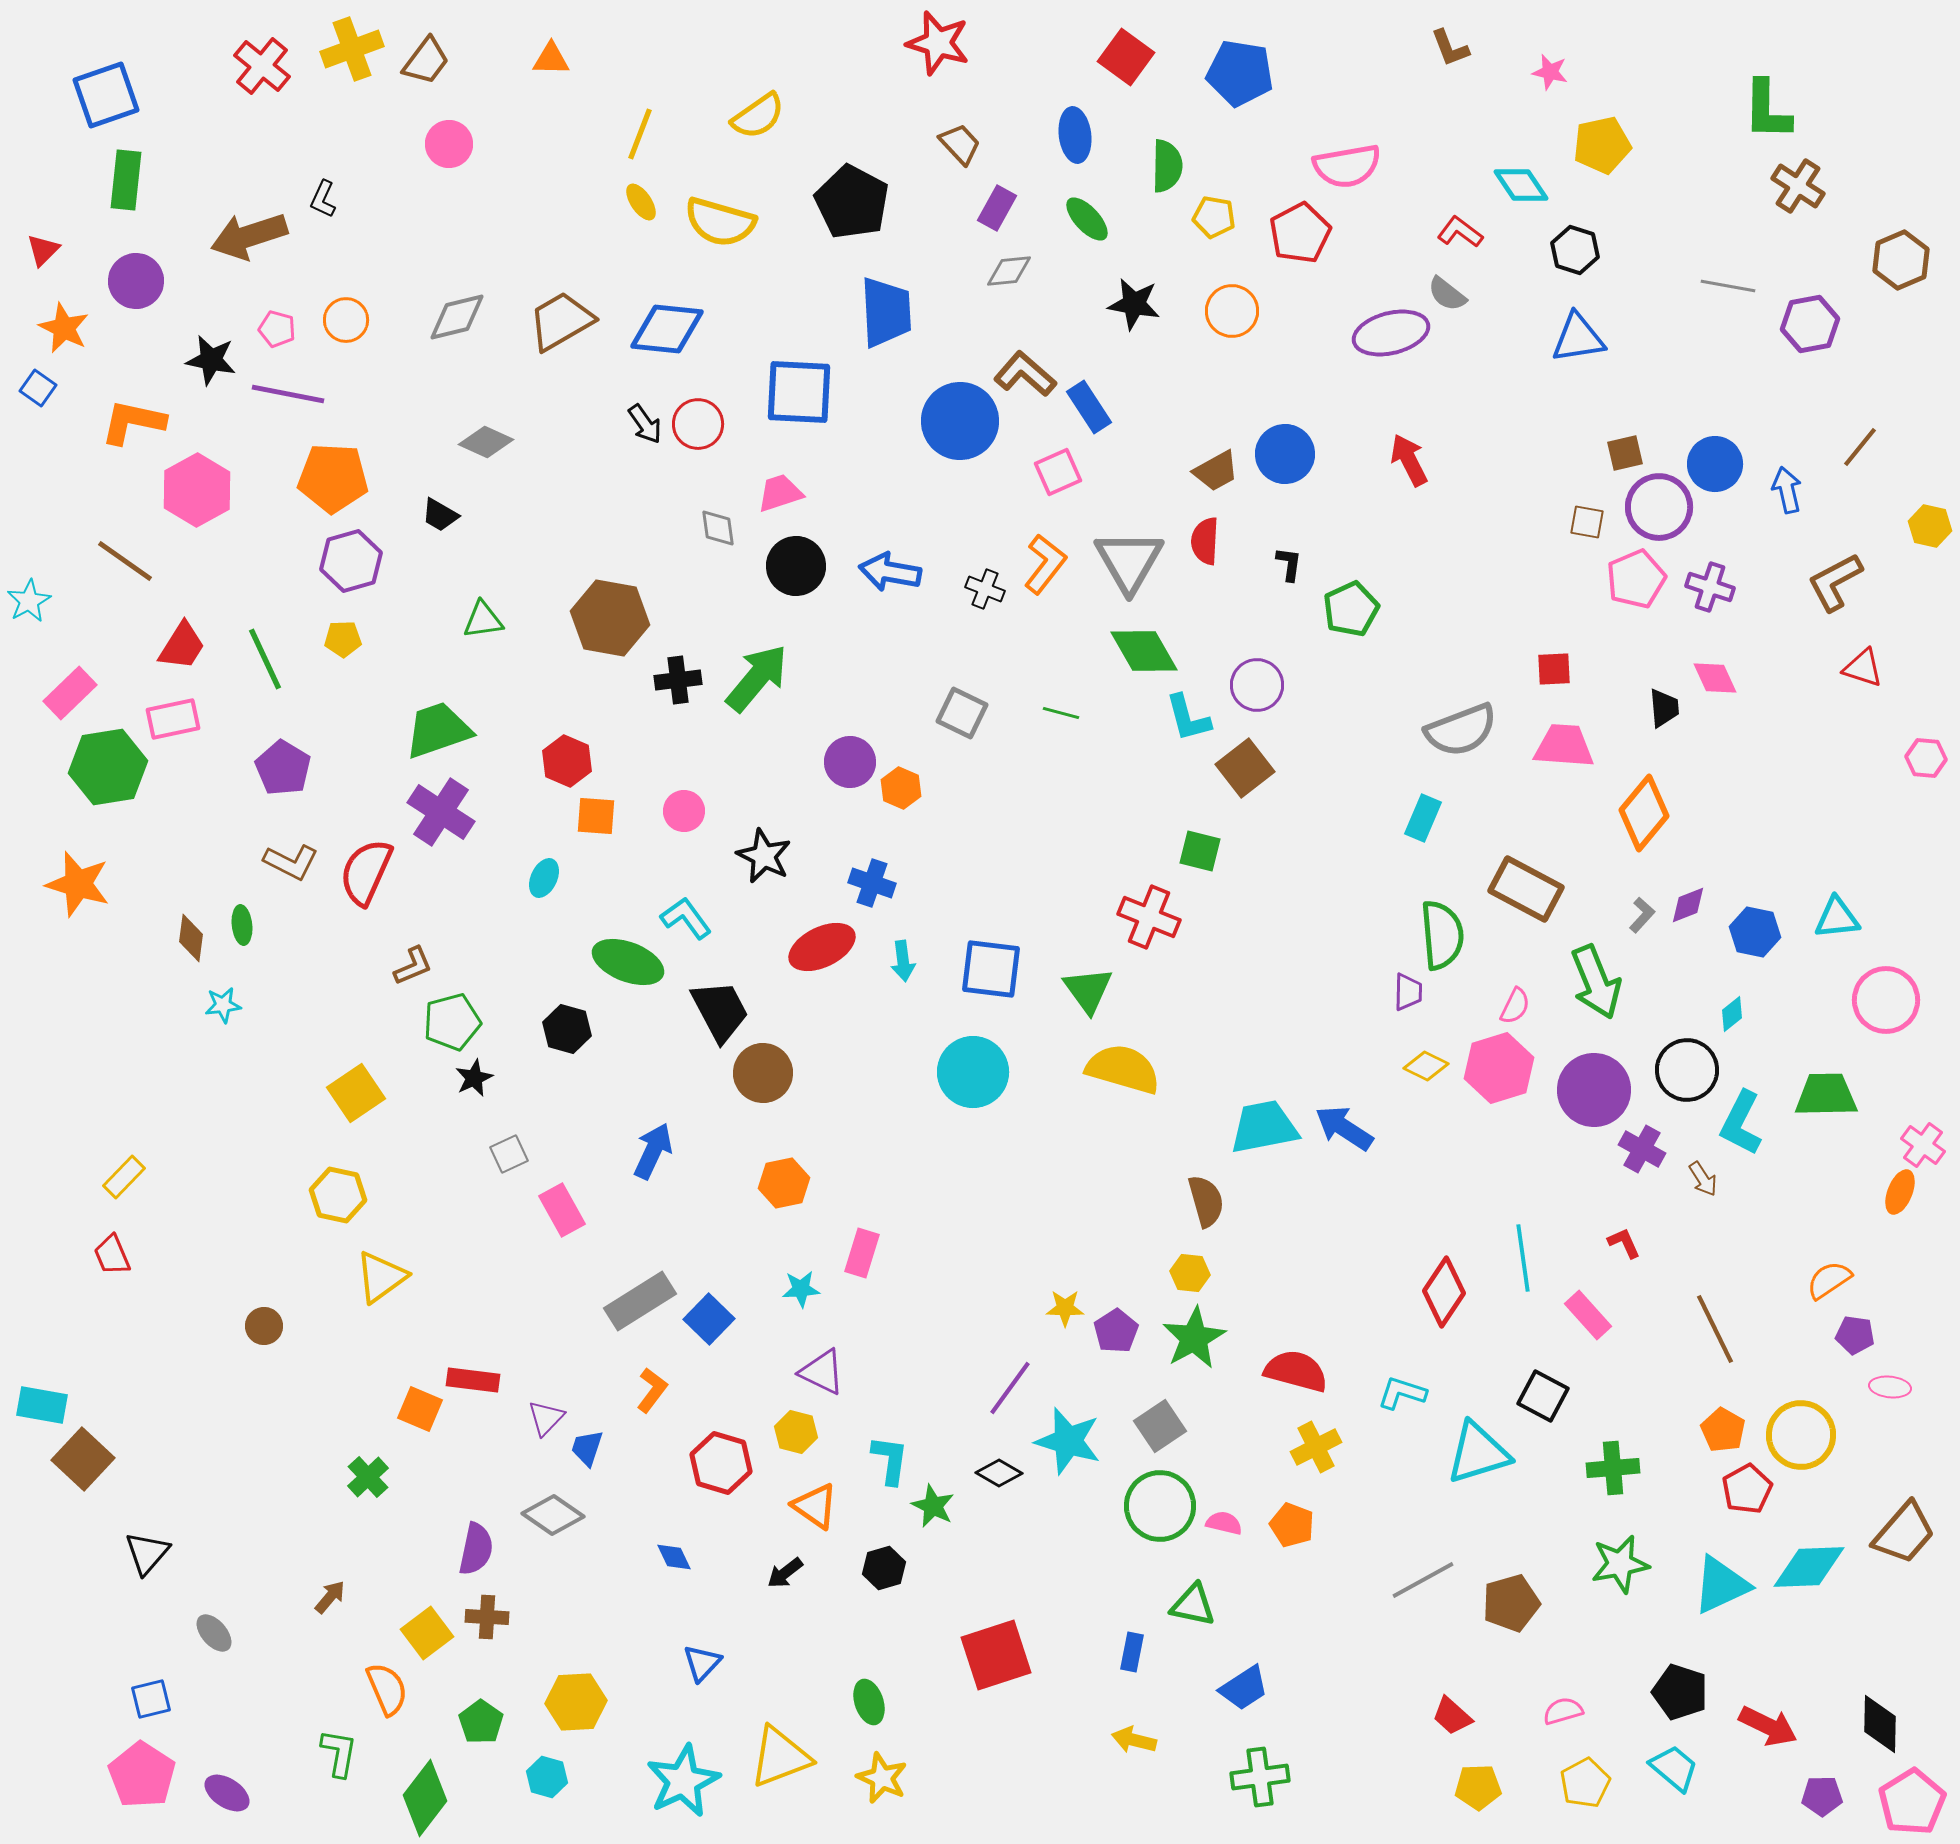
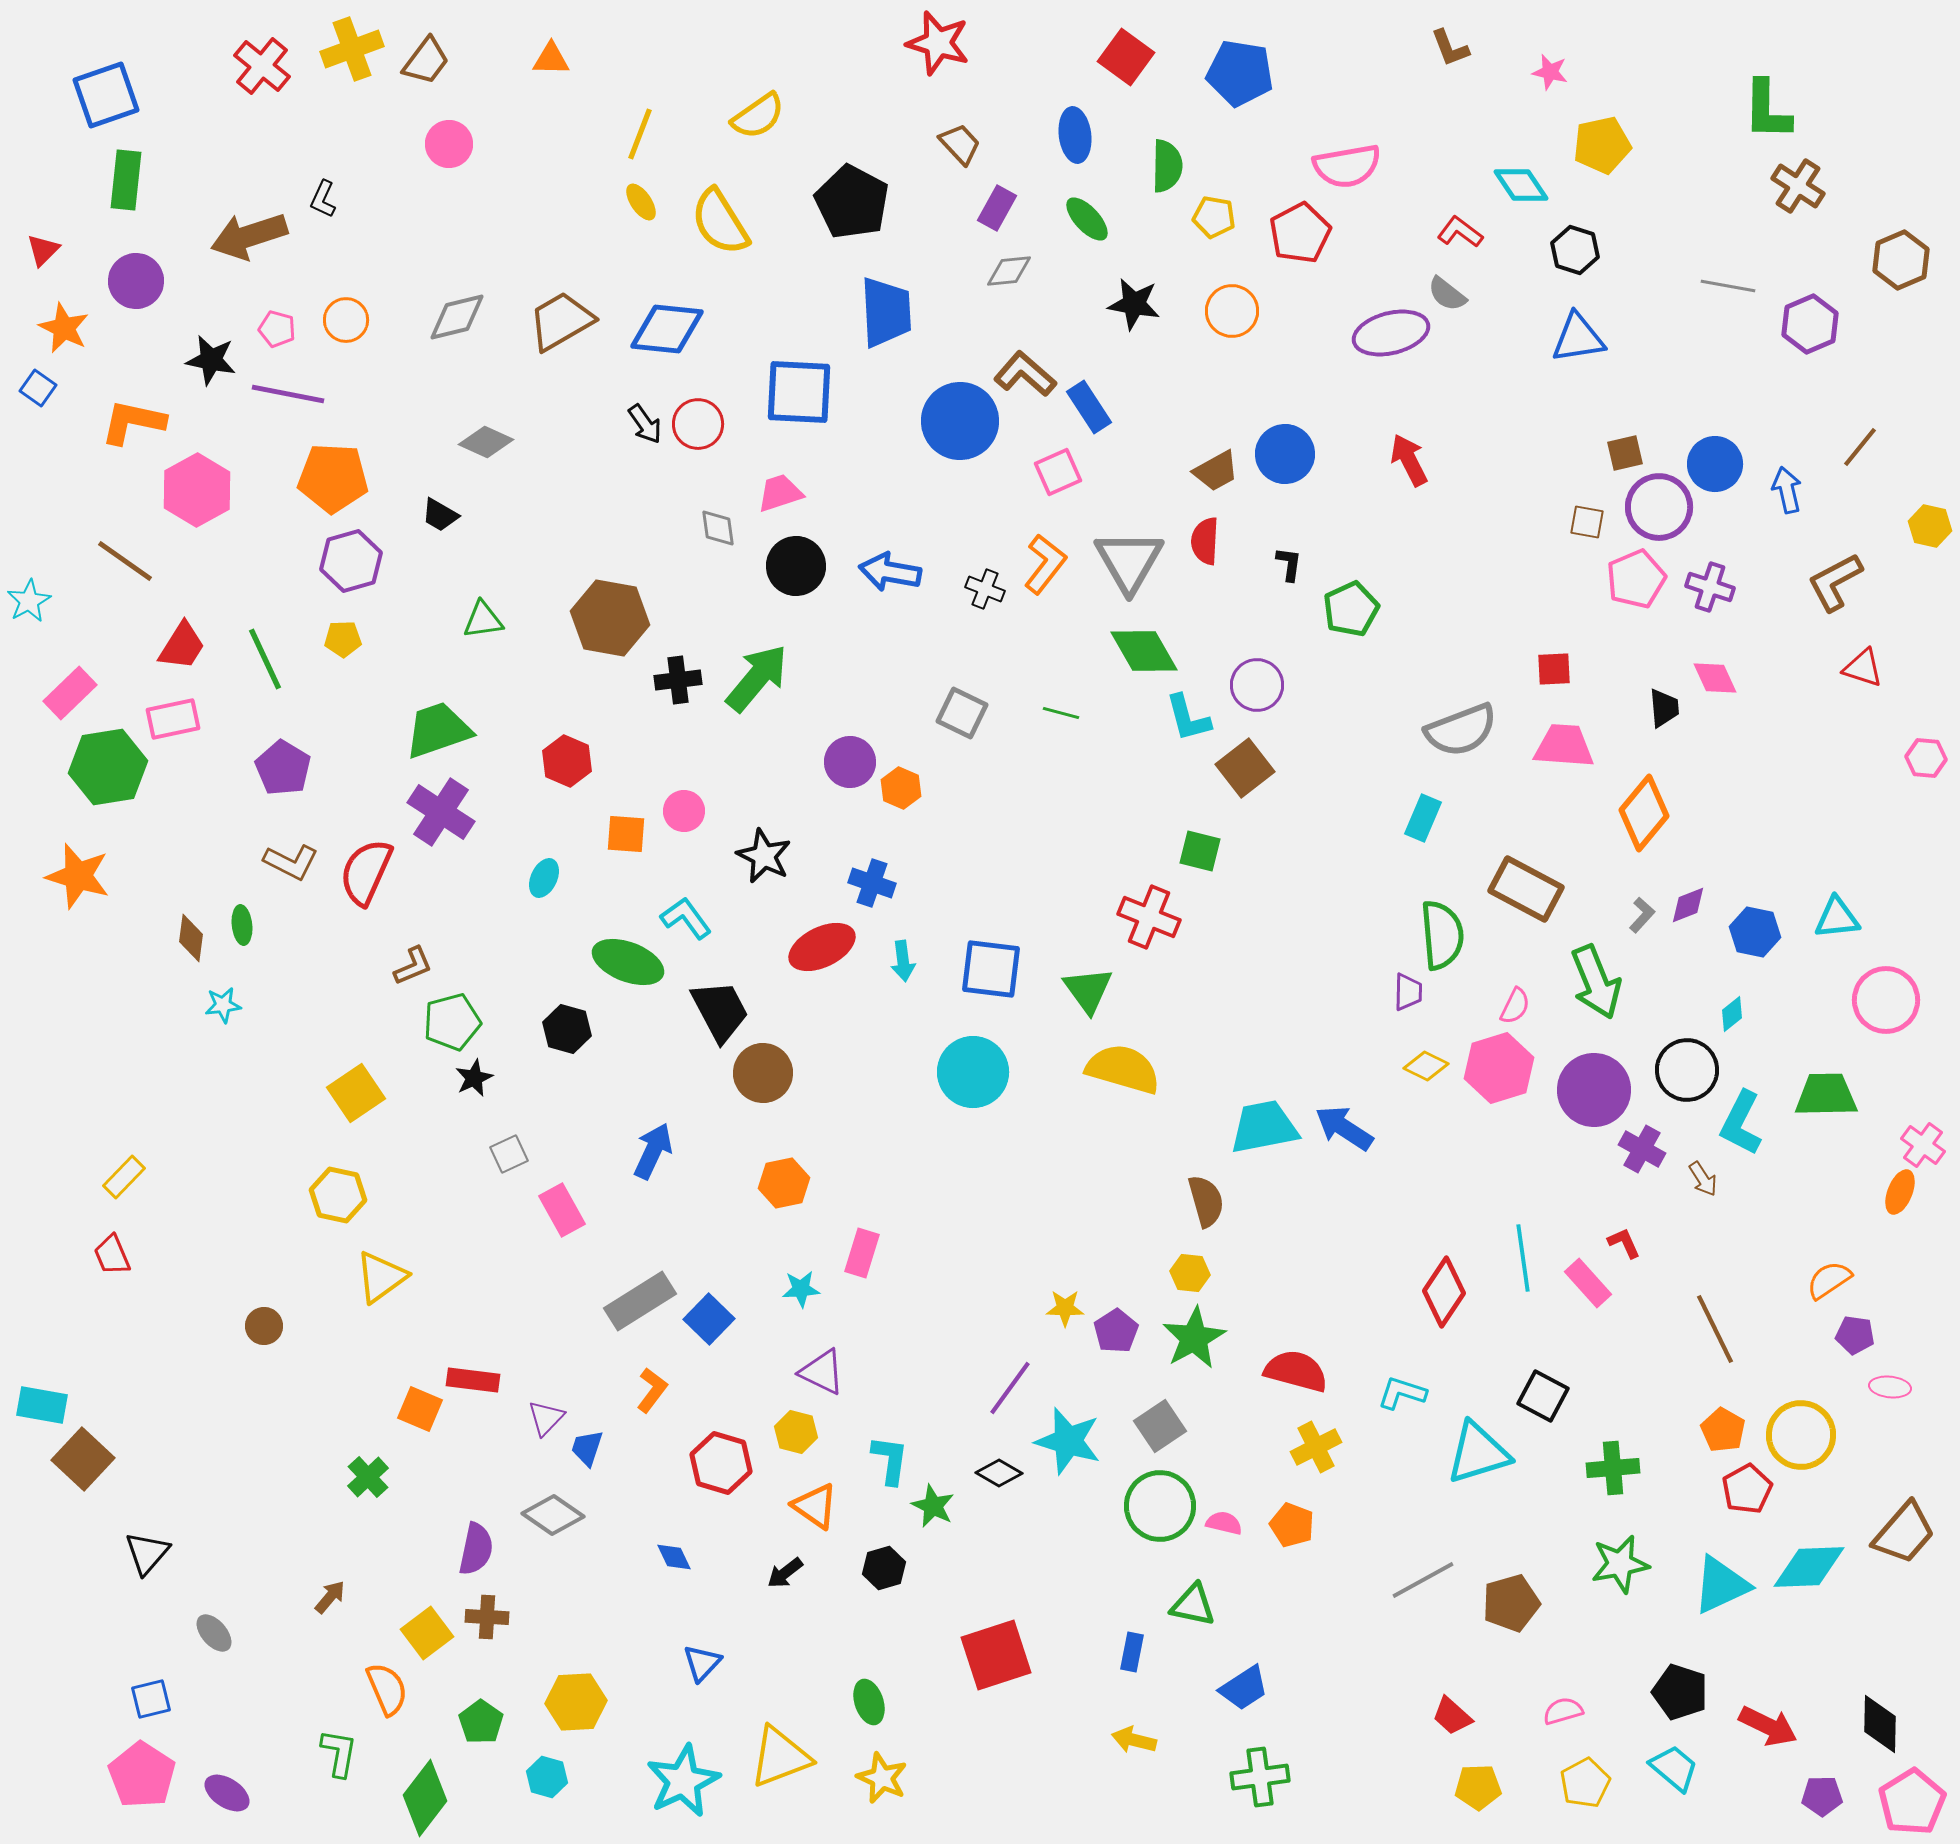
yellow semicircle at (720, 222): rotated 42 degrees clockwise
purple hexagon at (1810, 324): rotated 12 degrees counterclockwise
orange square at (596, 816): moved 30 px right, 18 px down
orange star at (78, 884): moved 8 px up
pink rectangle at (1588, 1315): moved 32 px up
